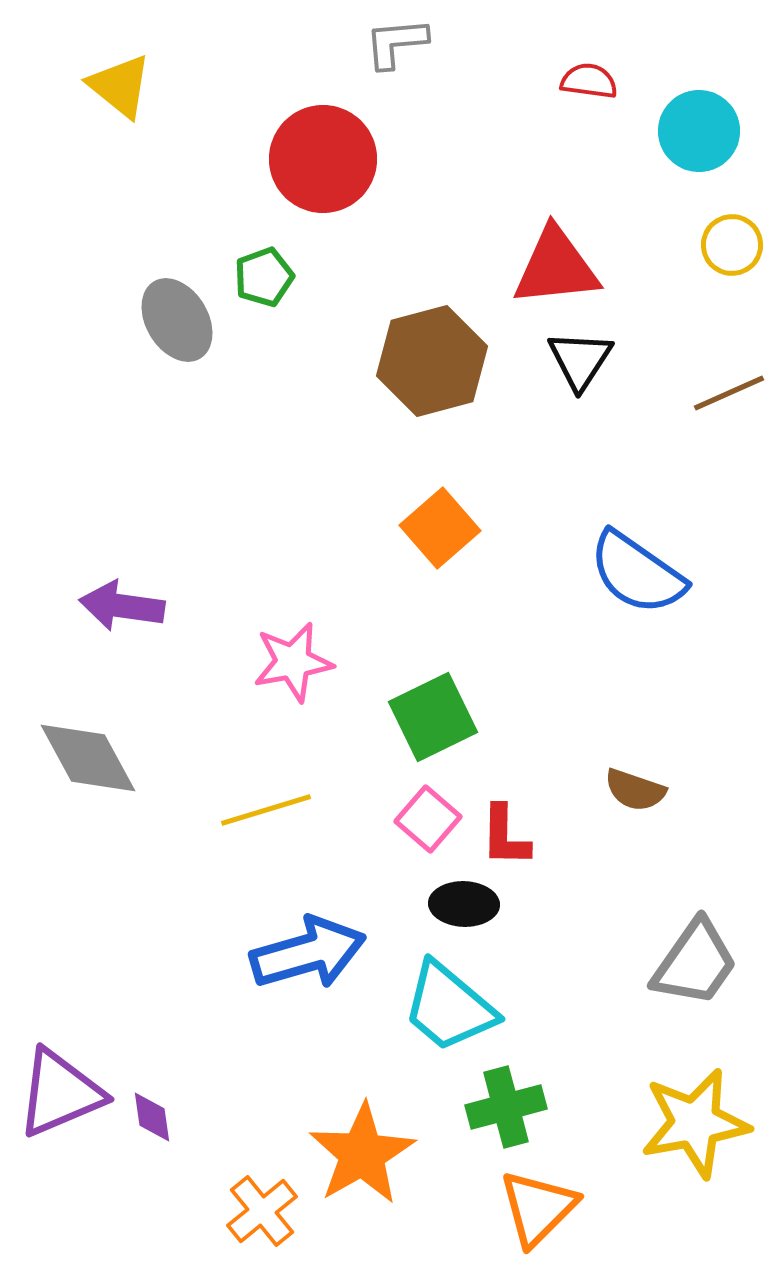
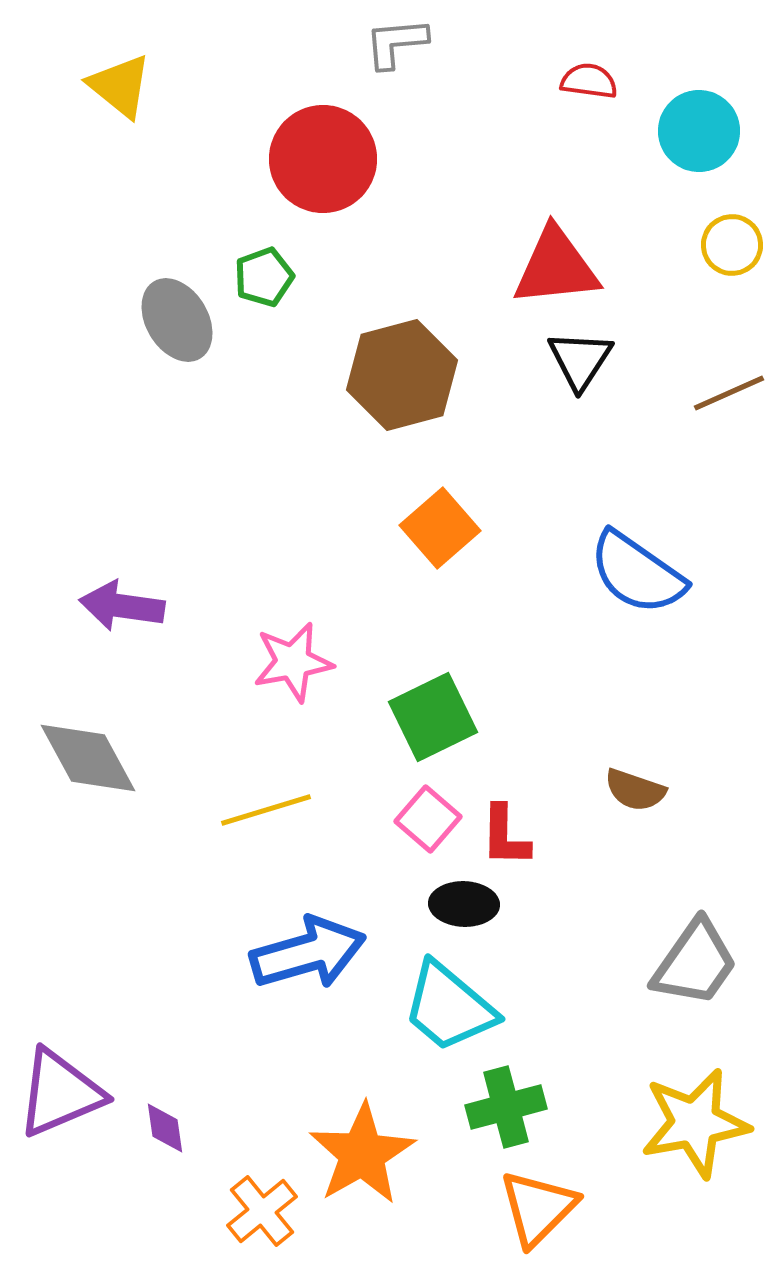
brown hexagon: moved 30 px left, 14 px down
purple diamond: moved 13 px right, 11 px down
